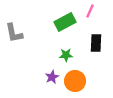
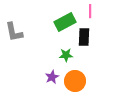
pink line: rotated 24 degrees counterclockwise
gray L-shape: moved 1 px up
black rectangle: moved 12 px left, 6 px up
